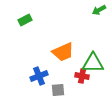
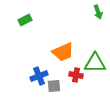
green arrow: moved 1 px left, 2 px down; rotated 80 degrees counterclockwise
green triangle: moved 2 px right
red cross: moved 6 px left, 1 px up
gray square: moved 4 px left, 4 px up
